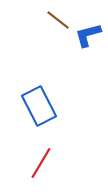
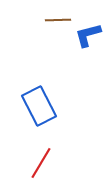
brown line: rotated 40 degrees counterclockwise
